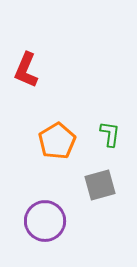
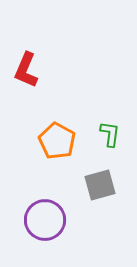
orange pentagon: rotated 12 degrees counterclockwise
purple circle: moved 1 px up
